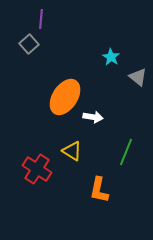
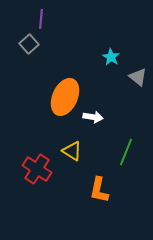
orange ellipse: rotated 9 degrees counterclockwise
